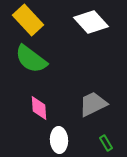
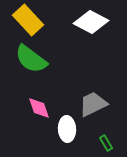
white diamond: rotated 20 degrees counterclockwise
pink diamond: rotated 15 degrees counterclockwise
white ellipse: moved 8 px right, 11 px up
